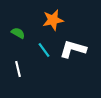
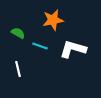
cyan line: moved 4 px left, 4 px up; rotated 35 degrees counterclockwise
